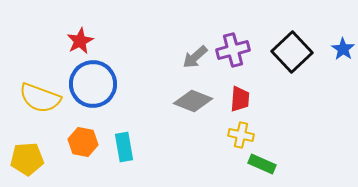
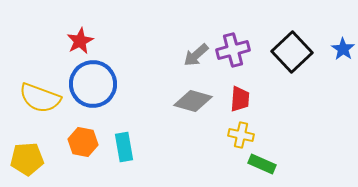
gray arrow: moved 1 px right, 2 px up
gray diamond: rotated 6 degrees counterclockwise
